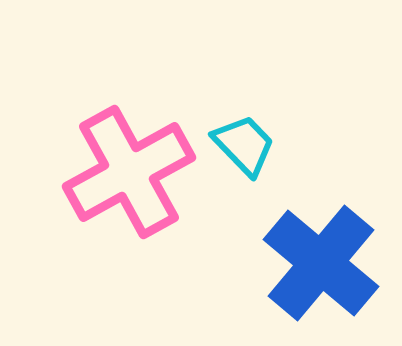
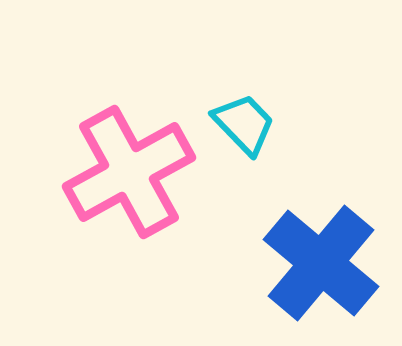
cyan trapezoid: moved 21 px up
